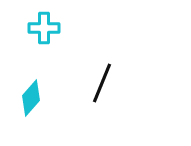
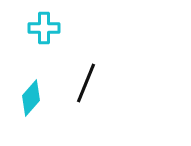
black line: moved 16 px left
